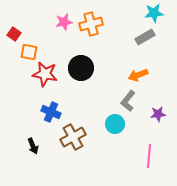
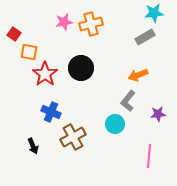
red star: rotated 25 degrees clockwise
